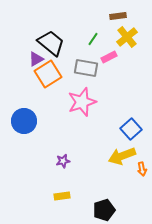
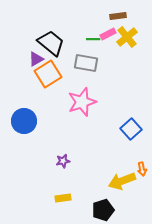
green line: rotated 56 degrees clockwise
pink rectangle: moved 1 px left, 23 px up
gray rectangle: moved 5 px up
yellow arrow: moved 25 px down
yellow rectangle: moved 1 px right, 2 px down
black pentagon: moved 1 px left
